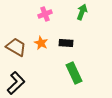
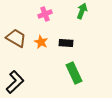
green arrow: moved 1 px up
orange star: moved 1 px up
brown trapezoid: moved 9 px up
black L-shape: moved 1 px left, 1 px up
